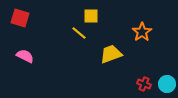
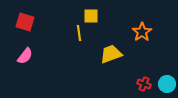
red square: moved 5 px right, 4 px down
yellow line: rotated 42 degrees clockwise
pink semicircle: rotated 102 degrees clockwise
